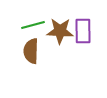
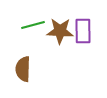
brown semicircle: moved 8 px left, 18 px down
